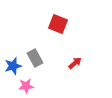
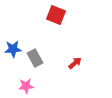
red square: moved 2 px left, 9 px up
blue star: moved 17 px up; rotated 12 degrees clockwise
